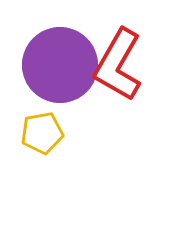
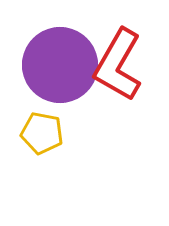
yellow pentagon: rotated 21 degrees clockwise
